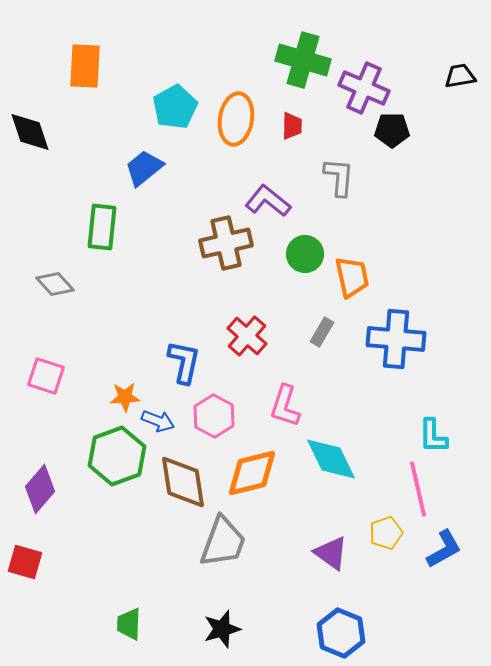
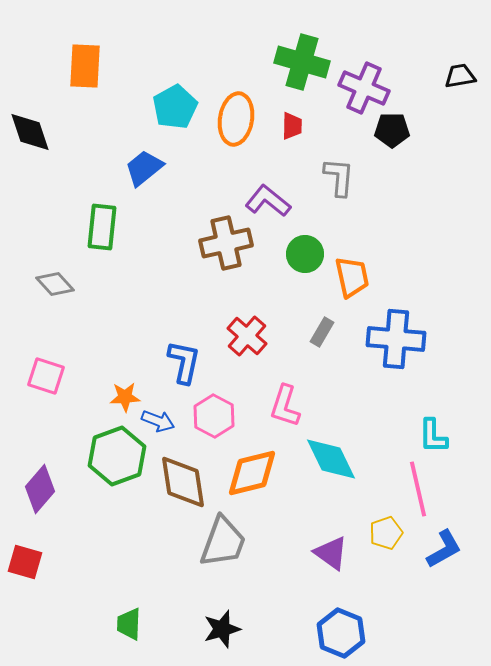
green cross at (303, 60): moved 1 px left, 2 px down
